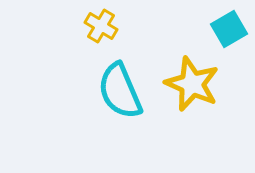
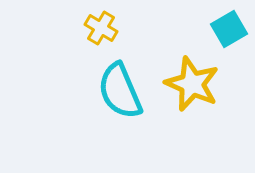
yellow cross: moved 2 px down
